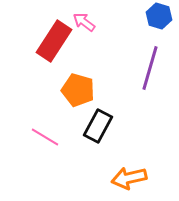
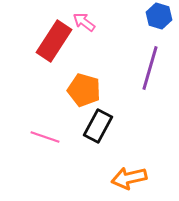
orange pentagon: moved 6 px right
pink line: rotated 12 degrees counterclockwise
